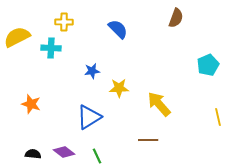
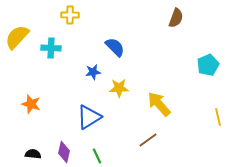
yellow cross: moved 6 px right, 7 px up
blue semicircle: moved 3 px left, 18 px down
yellow semicircle: rotated 20 degrees counterclockwise
blue star: moved 1 px right, 1 px down
brown line: rotated 36 degrees counterclockwise
purple diamond: rotated 65 degrees clockwise
